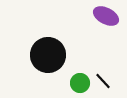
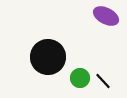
black circle: moved 2 px down
green circle: moved 5 px up
